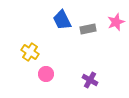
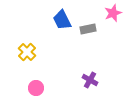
pink star: moved 3 px left, 9 px up
yellow cross: moved 3 px left; rotated 12 degrees clockwise
pink circle: moved 10 px left, 14 px down
